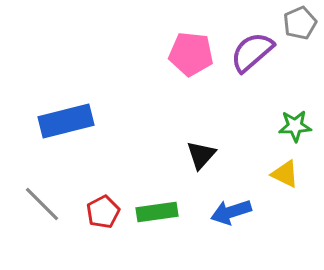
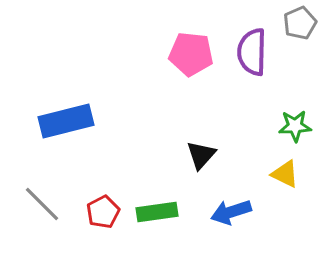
purple semicircle: rotated 48 degrees counterclockwise
